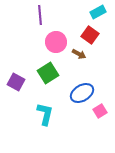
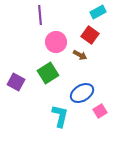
brown arrow: moved 1 px right, 1 px down
cyan L-shape: moved 15 px right, 2 px down
